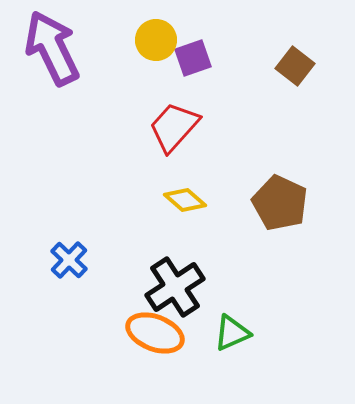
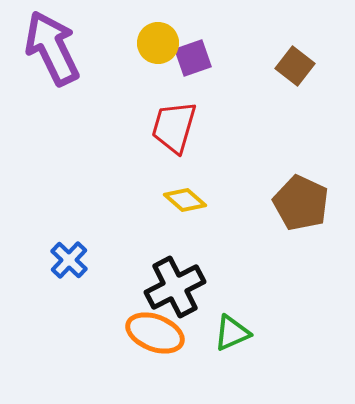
yellow circle: moved 2 px right, 3 px down
red trapezoid: rotated 26 degrees counterclockwise
brown pentagon: moved 21 px right
black cross: rotated 6 degrees clockwise
